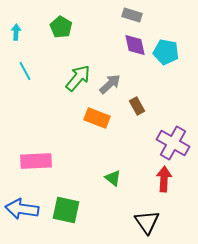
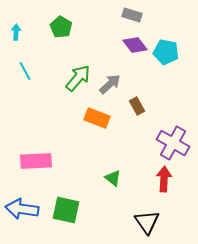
purple diamond: rotated 25 degrees counterclockwise
